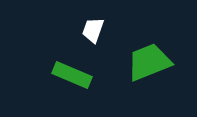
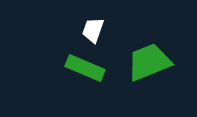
green rectangle: moved 13 px right, 7 px up
